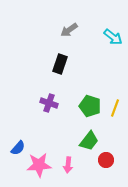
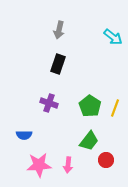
gray arrow: moved 10 px left; rotated 42 degrees counterclockwise
black rectangle: moved 2 px left
green pentagon: rotated 15 degrees clockwise
blue semicircle: moved 6 px right, 13 px up; rotated 49 degrees clockwise
